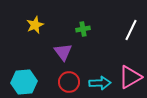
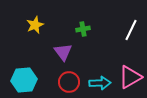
cyan hexagon: moved 2 px up
